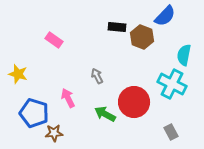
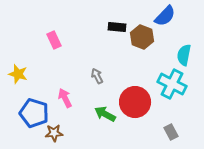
pink rectangle: rotated 30 degrees clockwise
pink arrow: moved 3 px left
red circle: moved 1 px right
